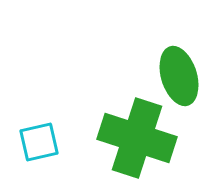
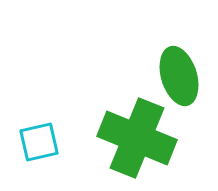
green cross: rotated 4 degrees clockwise
